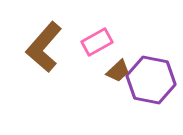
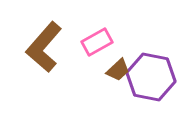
brown trapezoid: moved 1 px up
purple hexagon: moved 3 px up
